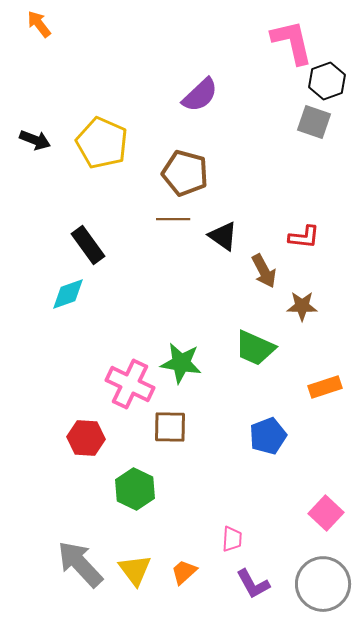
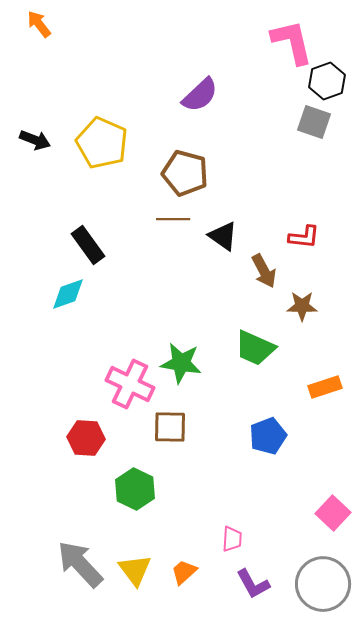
pink square: moved 7 px right
